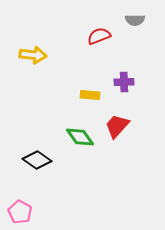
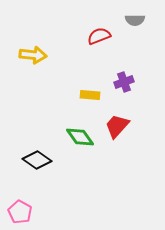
purple cross: rotated 18 degrees counterclockwise
